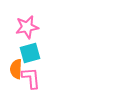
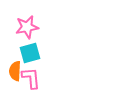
orange semicircle: moved 1 px left, 2 px down
